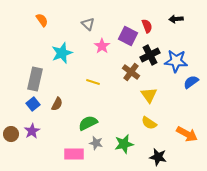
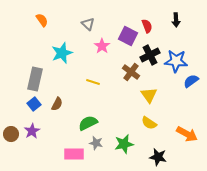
black arrow: moved 1 px down; rotated 88 degrees counterclockwise
blue semicircle: moved 1 px up
blue square: moved 1 px right
